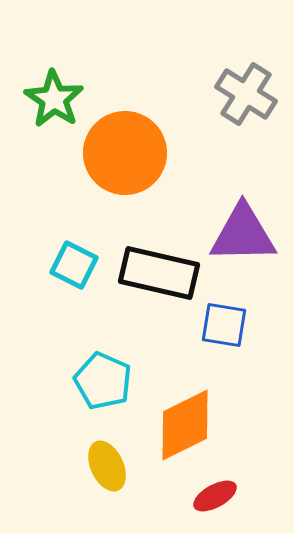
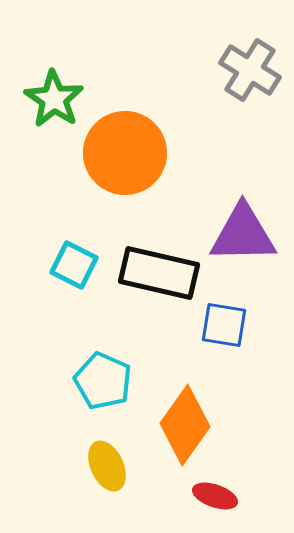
gray cross: moved 4 px right, 24 px up
orange diamond: rotated 28 degrees counterclockwise
red ellipse: rotated 48 degrees clockwise
